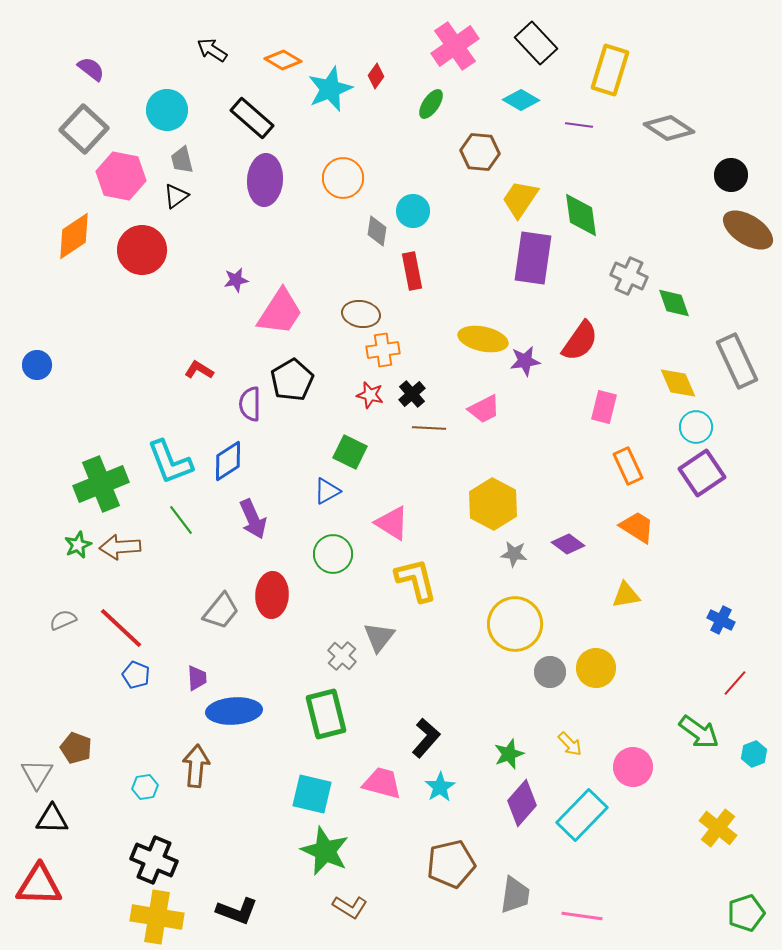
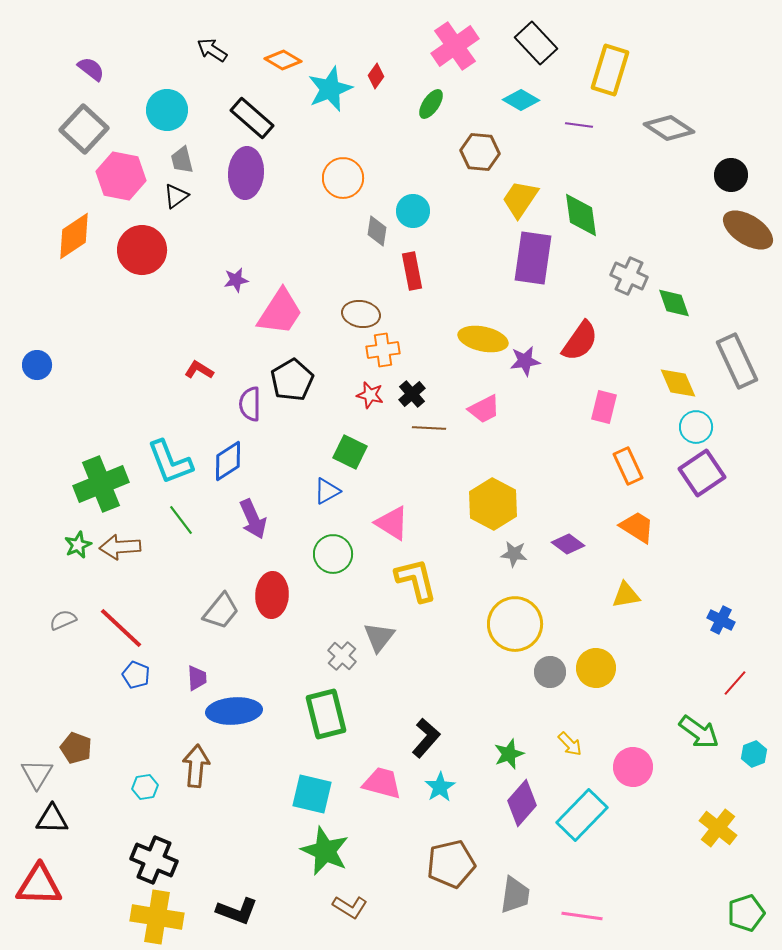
purple ellipse at (265, 180): moved 19 px left, 7 px up
